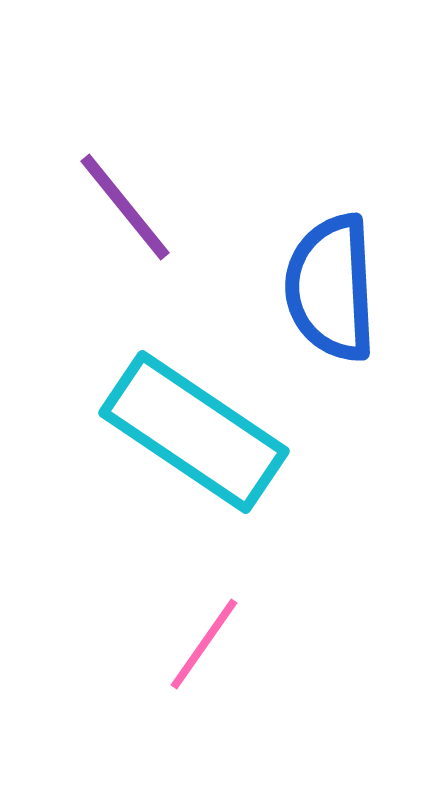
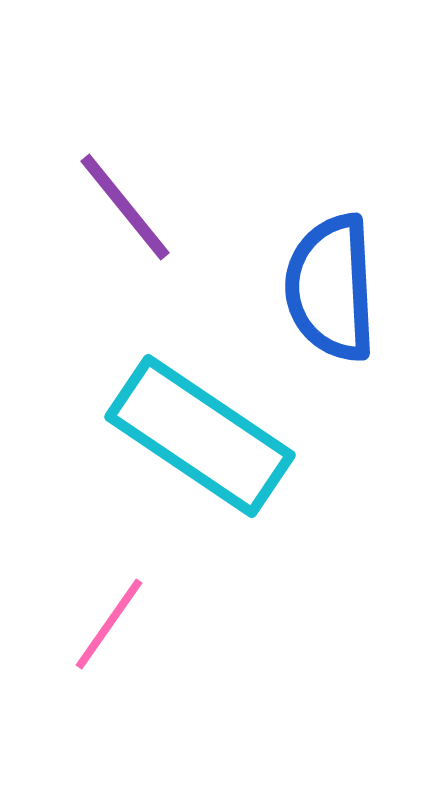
cyan rectangle: moved 6 px right, 4 px down
pink line: moved 95 px left, 20 px up
